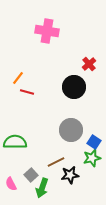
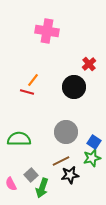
orange line: moved 15 px right, 2 px down
gray circle: moved 5 px left, 2 px down
green semicircle: moved 4 px right, 3 px up
brown line: moved 5 px right, 1 px up
